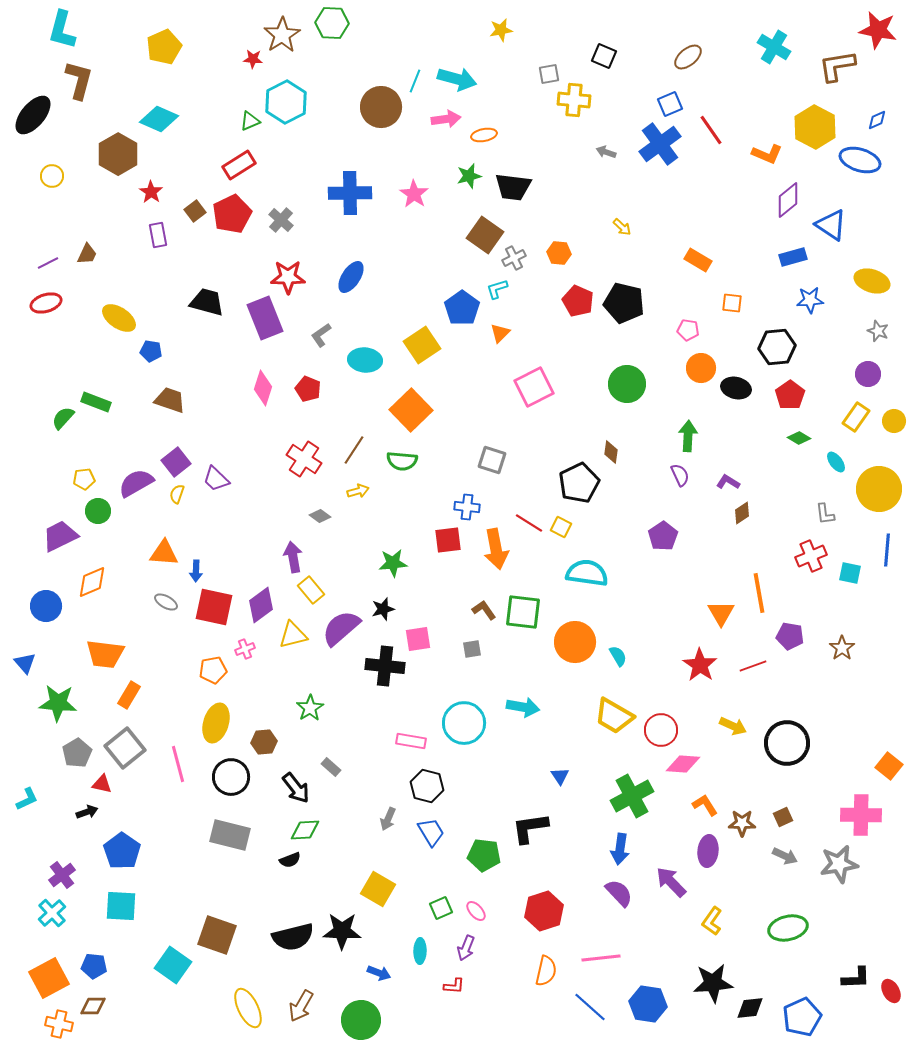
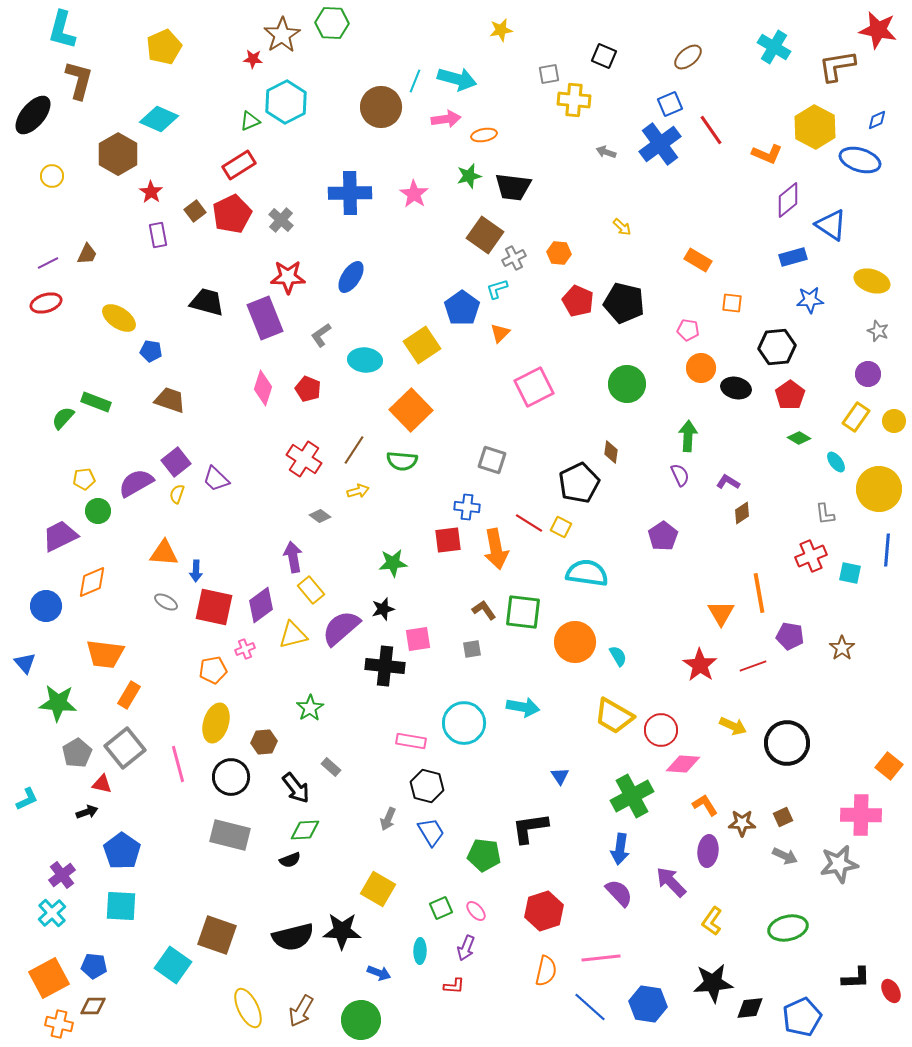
brown arrow at (301, 1006): moved 5 px down
